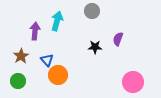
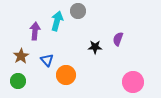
gray circle: moved 14 px left
orange circle: moved 8 px right
